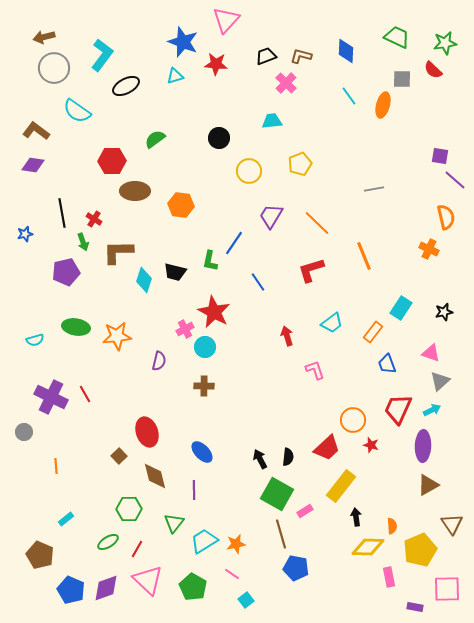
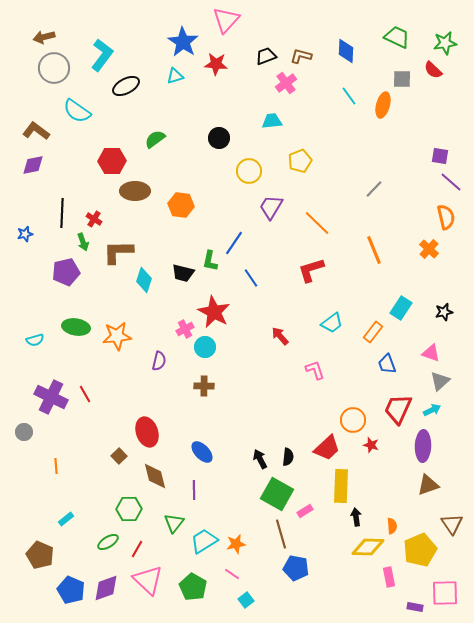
blue star at (183, 42): rotated 12 degrees clockwise
pink cross at (286, 83): rotated 10 degrees clockwise
yellow pentagon at (300, 164): moved 3 px up
purple diamond at (33, 165): rotated 20 degrees counterclockwise
purple line at (455, 180): moved 4 px left, 2 px down
gray line at (374, 189): rotated 36 degrees counterclockwise
black line at (62, 213): rotated 12 degrees clockwise
purple trapezoid at (271, 216): moved 9 px up
orange cross at (429, 249): rotated 18 degrees clockwise
orange line at (364, 256): moved 10 px right, 6 px up
black trapezoid at (175, 272): moved 8 px right, 1 px down
blue line at (258, 282): moved 7 px left, 4 px up
red arrow at (287, 336): moved 7 px left; rotated 24 degrees counterclockwise
brown triangle at (428, 485): rotated 10 degrees clockwise
yellow rectangle at (341, 486): rotated 36 degrees counterclockwise
pink square at (447, 589): moved 2 px left, 4 px down
